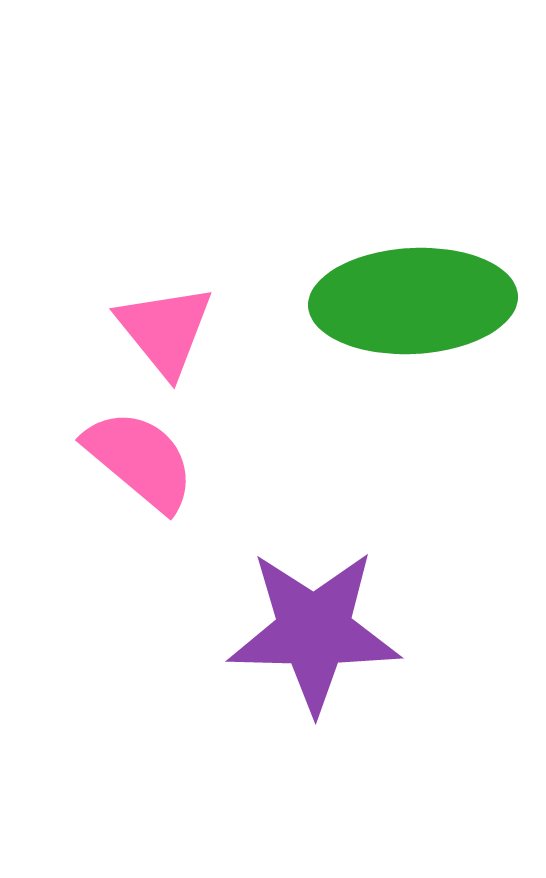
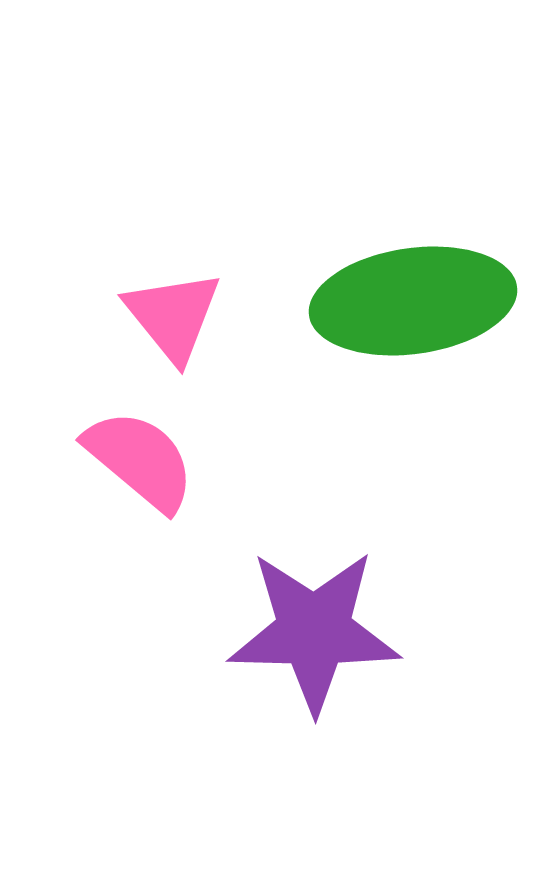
green ellipse: rotated 5 degrees counterclockwise
pink triangle: moved 8 px right, 14 px up
